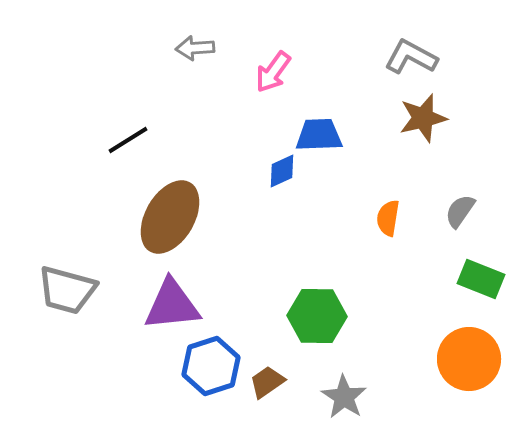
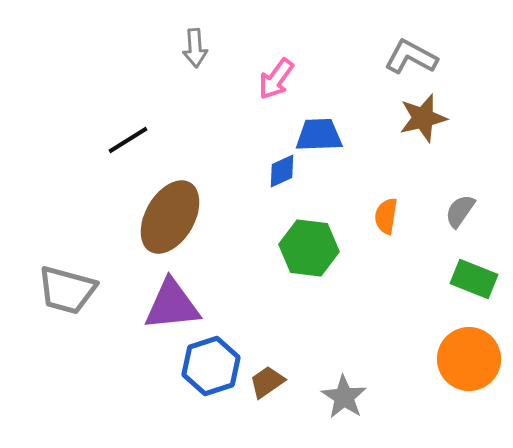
gray arrow: rotated 90 degrees counterclockwise
pink arrow: moved 3 px right, 7 px down
orange semicircle: moved 2 px left, 2 px up
green rectangle: moved 7 px left
green hexagon: moved 8 px left, 68 px up; rotated 6 degrees clockwise
